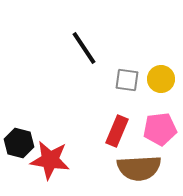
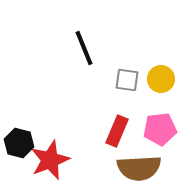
black line: rotated 12 degrees clockwise
red star: rotated 30 degrees counterclockwise
